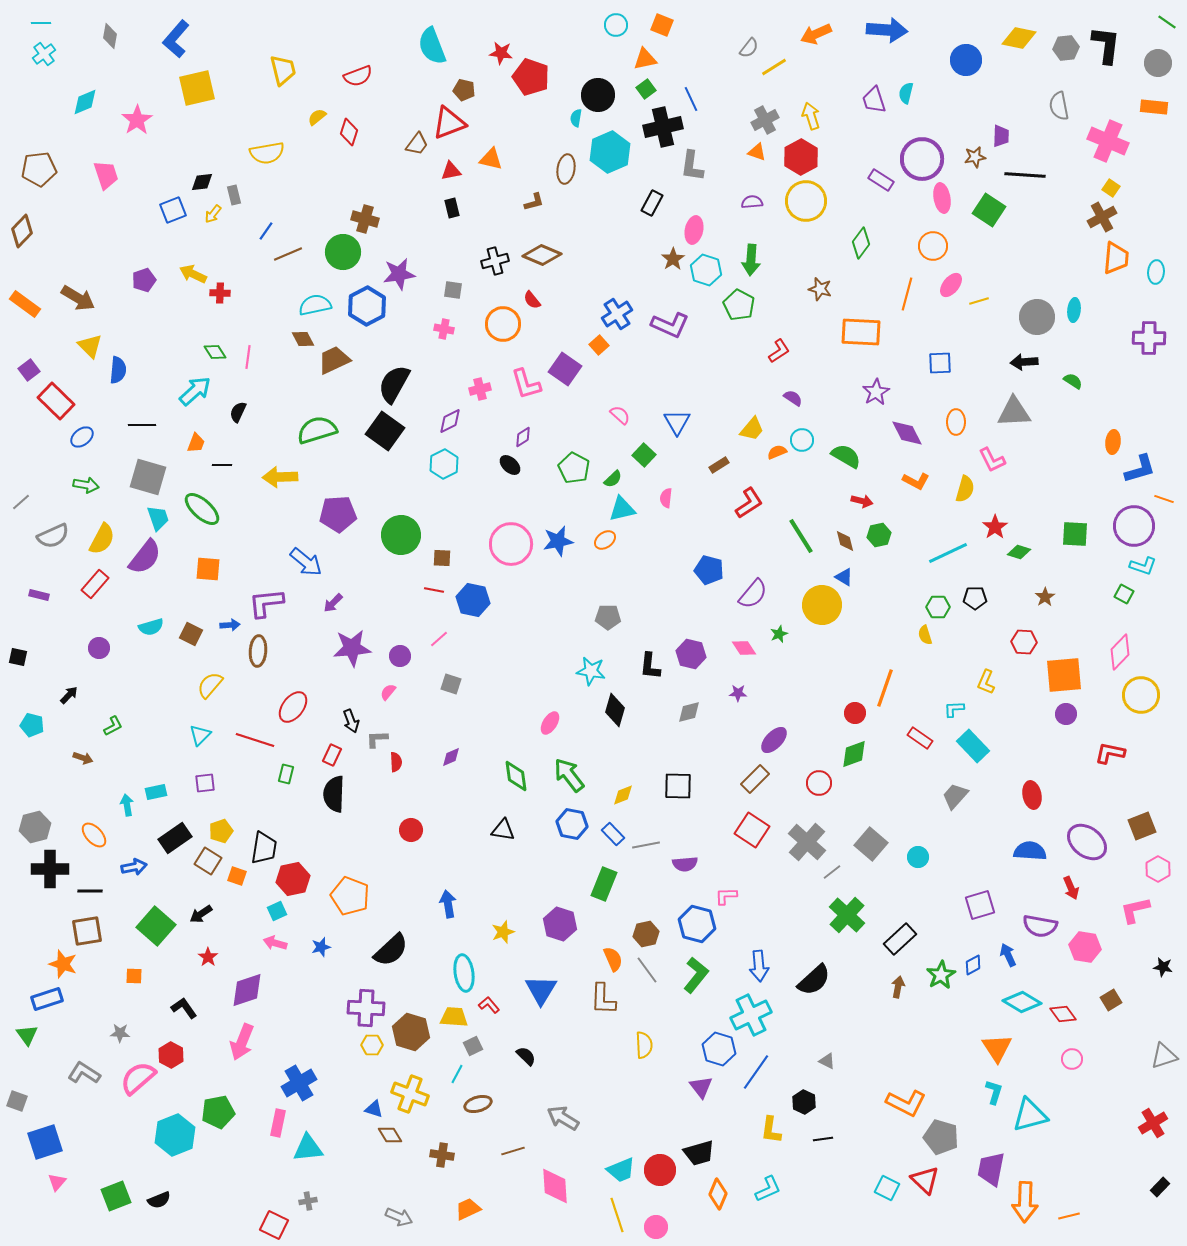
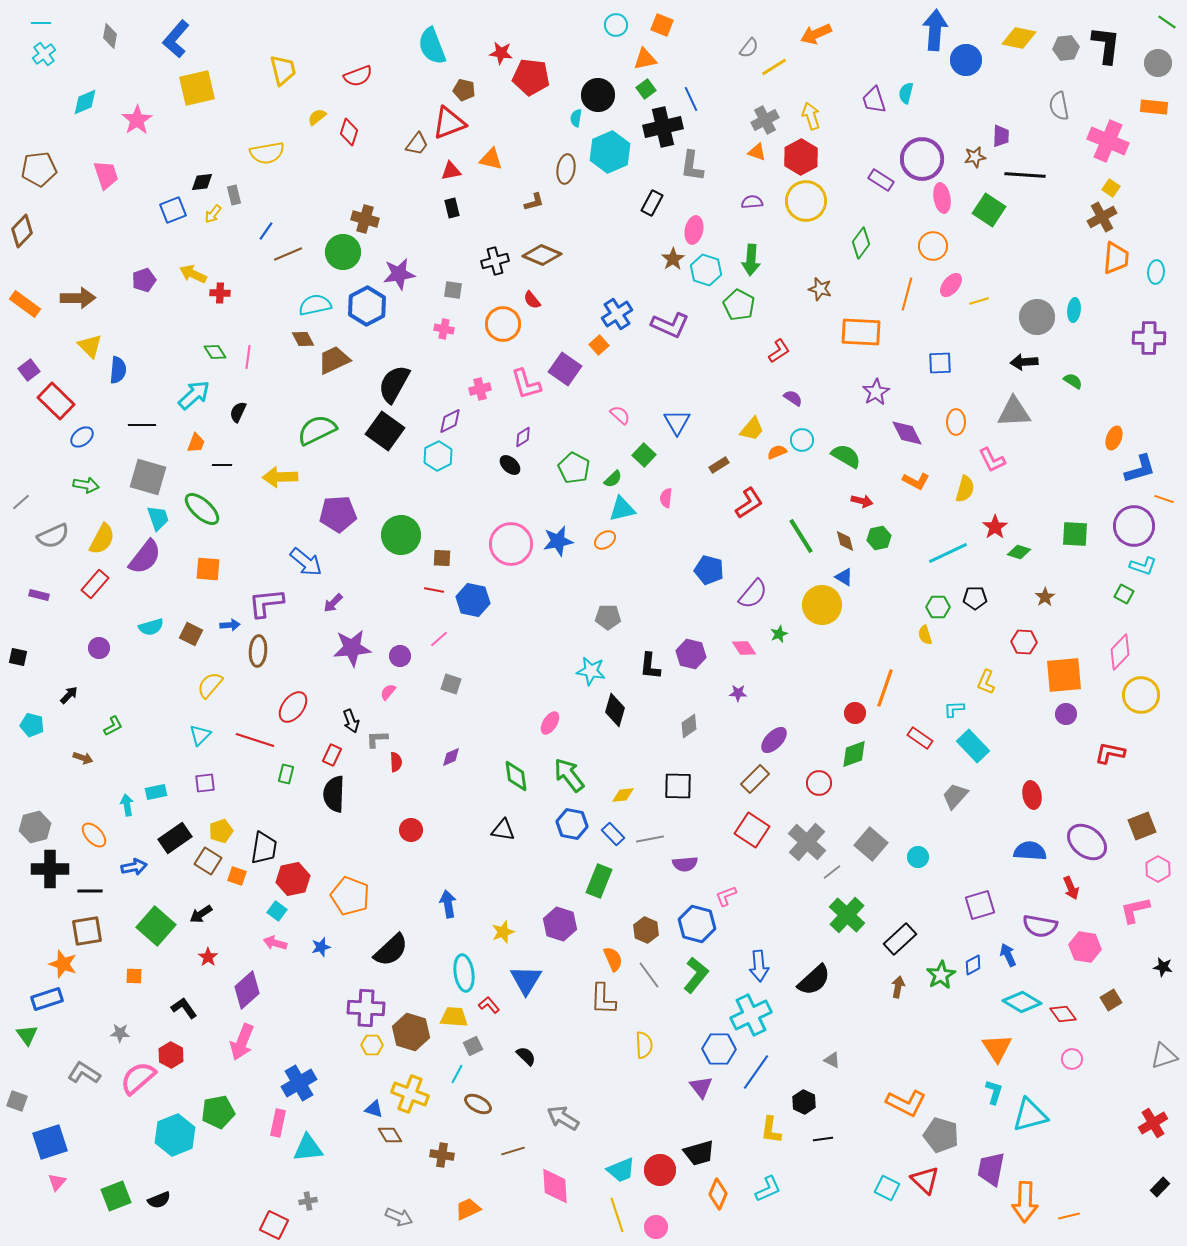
blue arrow at (887, 30): moved 48 px right; rotated 90 degrees counterclockwise
red pentagon at (531, 77): rotated 12 degrees counterclockwise
brown arrow at (78, 298): rotated 32 degrees counterclockwise
cyan arrow at (195, 391): moved 1 px left, 4 px down
green semicircle at (317, 430): rotated 9 degrees counterclockwise
orange ellipse at (1113, 442): moved 1 px right, 4 px up; rotated 15 degrees clockwise
cyan hexagon at (444, 464): moved 6 px left, 8 px up
green hexagon at (879, 535): moved 3 px down
gray diamond at (689, 712): moved 14 px down; rotated 20 degrees counterclockwise
yellow diamond at (623, 795): rotated 15 degrees clockwise
gray line at (646, 845): moved 4 px right, 6 px up
green rectangle at (604, 884): moved 5 px left, 3 px up
pink L-shape at (726, 896): rotated 20 degrees counterclockwise
cyan square at (277, 911): rotated 30 degrees counterclockwise
brown hexagon at (646, 934): moved 4 px up; rotated 25 degrees counterclockwise
gray line at (647, 970): moved 2 px right, 5 px down
purple diamond at (247, 990): rotated 24 degrees counterclockwise
blue triangle at (541, 990): moved 15 px left, 10 px up
blue hexagon at (719, 1049): rotated 16 degrees counterclockwise
gray triangle at (827, 1061): moved 5 px right, 1 px up
brown ellipse at (478, 1104): rotated 44 degrees clockwise
gray pentagon at (941, 1137): moved 2 px up
blue square at (45, 1142): moved 5 px right
